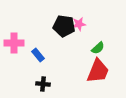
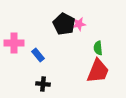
black pentagon: moved 2 px up; rotated 20 degrees clockwise
green semicircle: rotated 128 degrees clockwise
